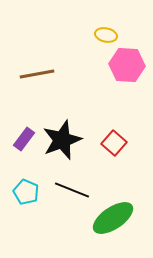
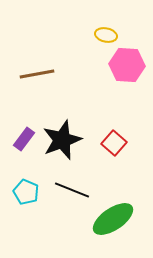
green ellipse: moved 1 px down
